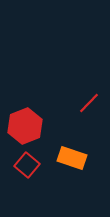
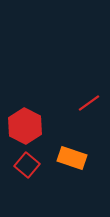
red line: rotated 10 degrees clockwise
red hexagon: rotated 12 degrees counterclockwise
